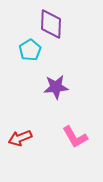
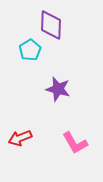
purple diamond: moved 1 px down
purple star: moved 2 px right, 2 px down; rotated 20 degrees clockwise
pink L-shape: moved 6 px down
